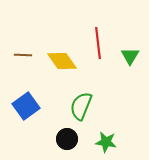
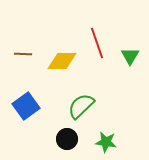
red line: moved 1 px left; rotated 12 degrees counterclockwise
brown line: moved 1 px up
yellow diamond: rotated 56 degrees counterclockwise
green semicircle: rotated 24 degrees clockwise
